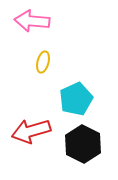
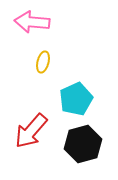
pink arrow: moved 1 px down
red arrow: rotated 33 degrees counterclockwise
black hexagon: rotated 18 degrees clockwise
